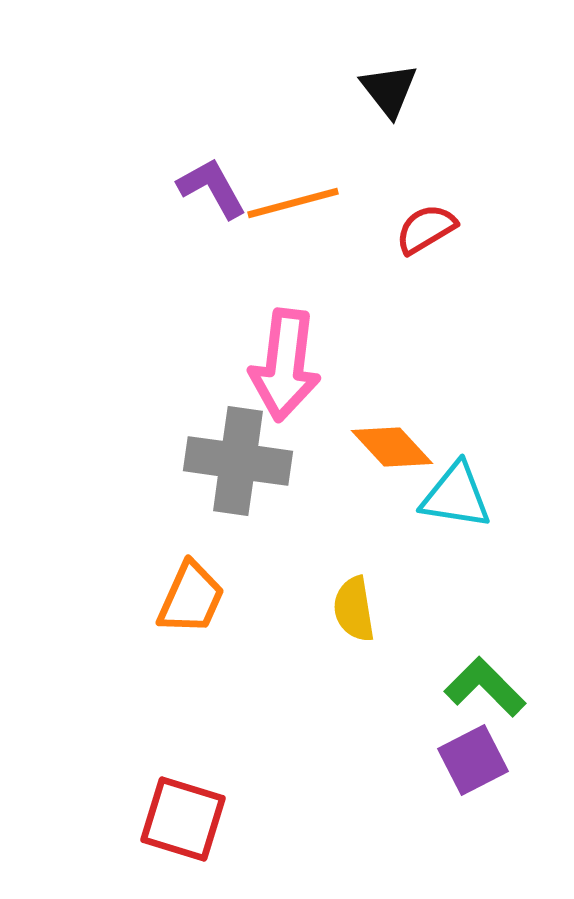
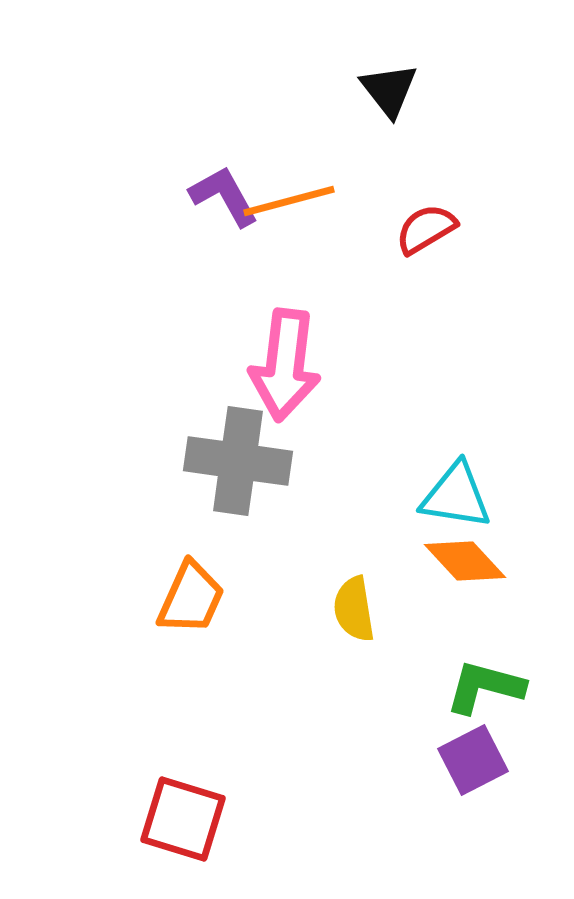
purple L-shape: moved 12 px right, 8 px down
orange line: moved 4 px left, 2 px up
orange diamond: moved 73 px right, 114 px down
green L-shape: rotated 30 degrees counterclockwise
